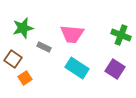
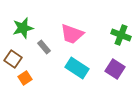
pink trapezoid: rotated 15 degrees clockwise
gray rectangle: rotated 24 degrees clockwise
